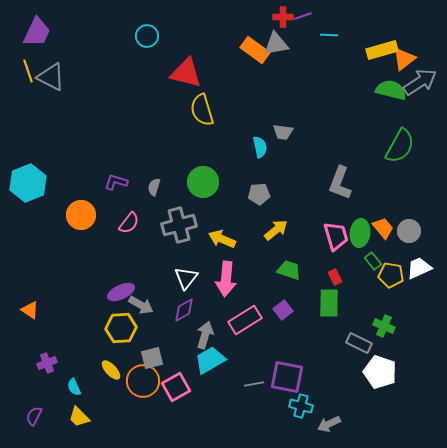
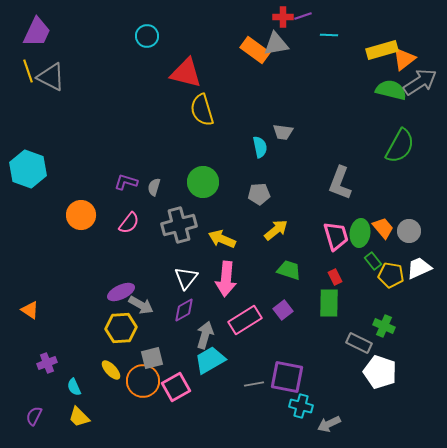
purple L-shape at (116, 182): moved 10 px right
cyan hexagon at (28, 183): moved 14 px up; rotated 18 degrees counterclockwise
